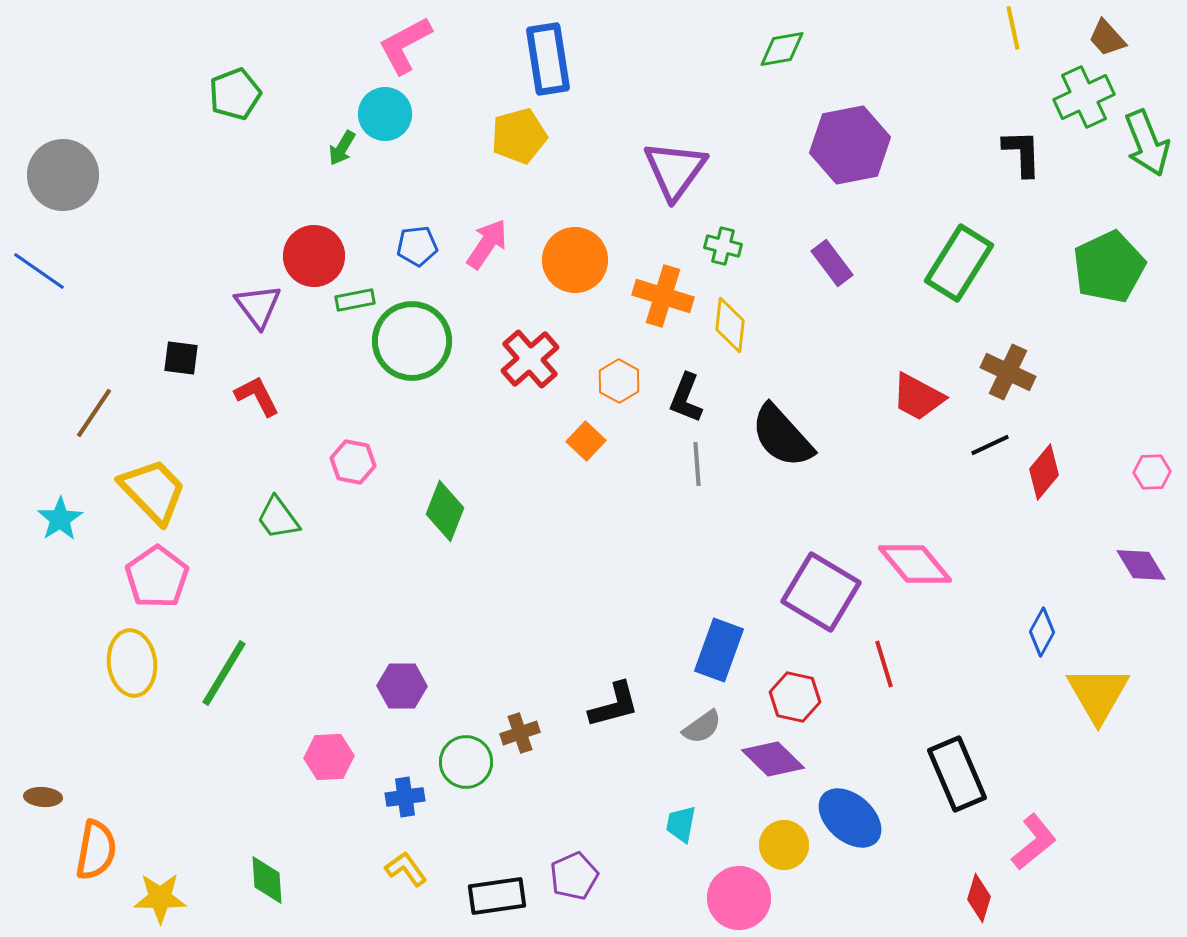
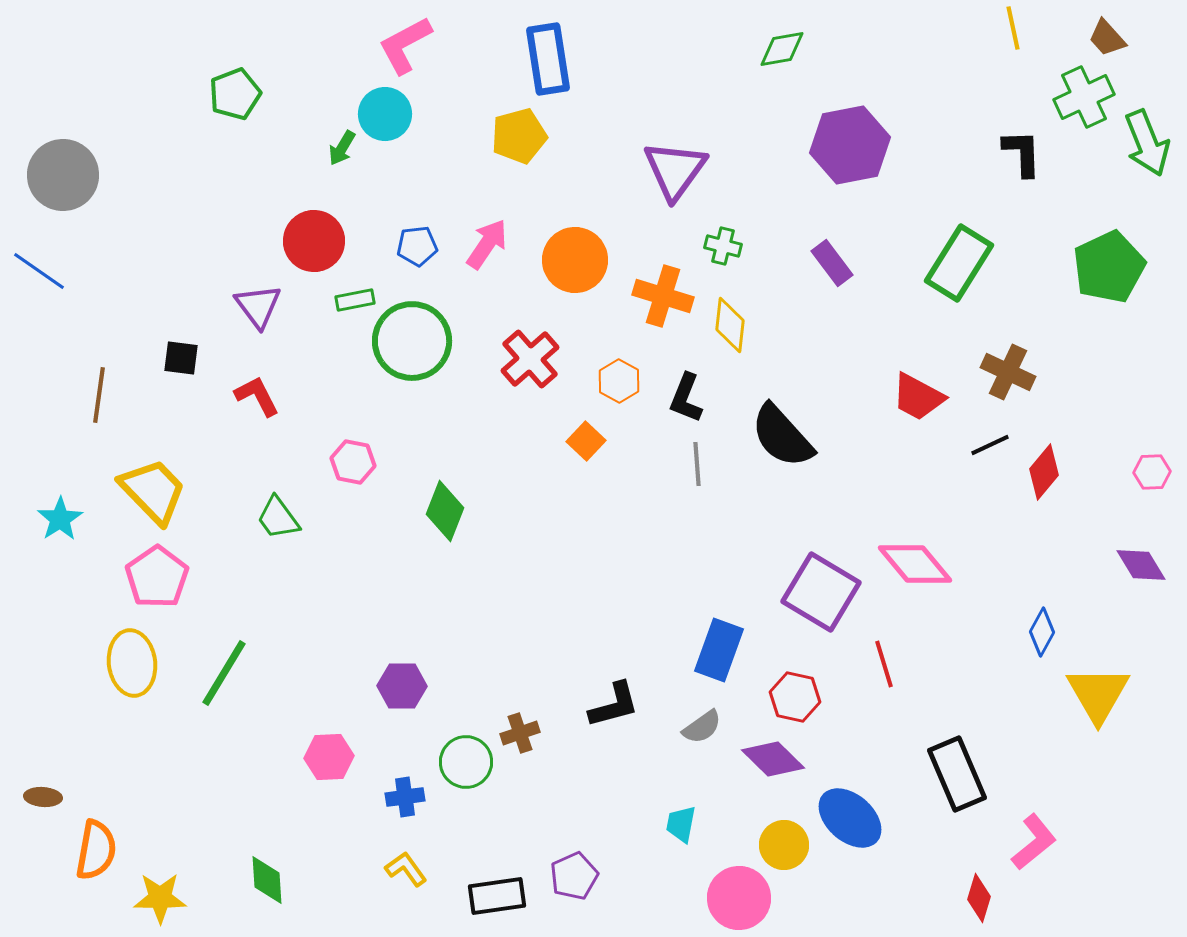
red circle at (314, 256): moved 15 px up
brown line at (94, 413): moved 5 px right, 18 px up; rotated 26 degrees counterclockwise
